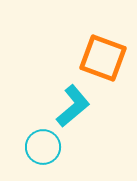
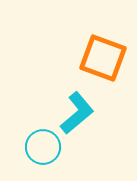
cyan L-shape: moved 4 px right, 7 px down
